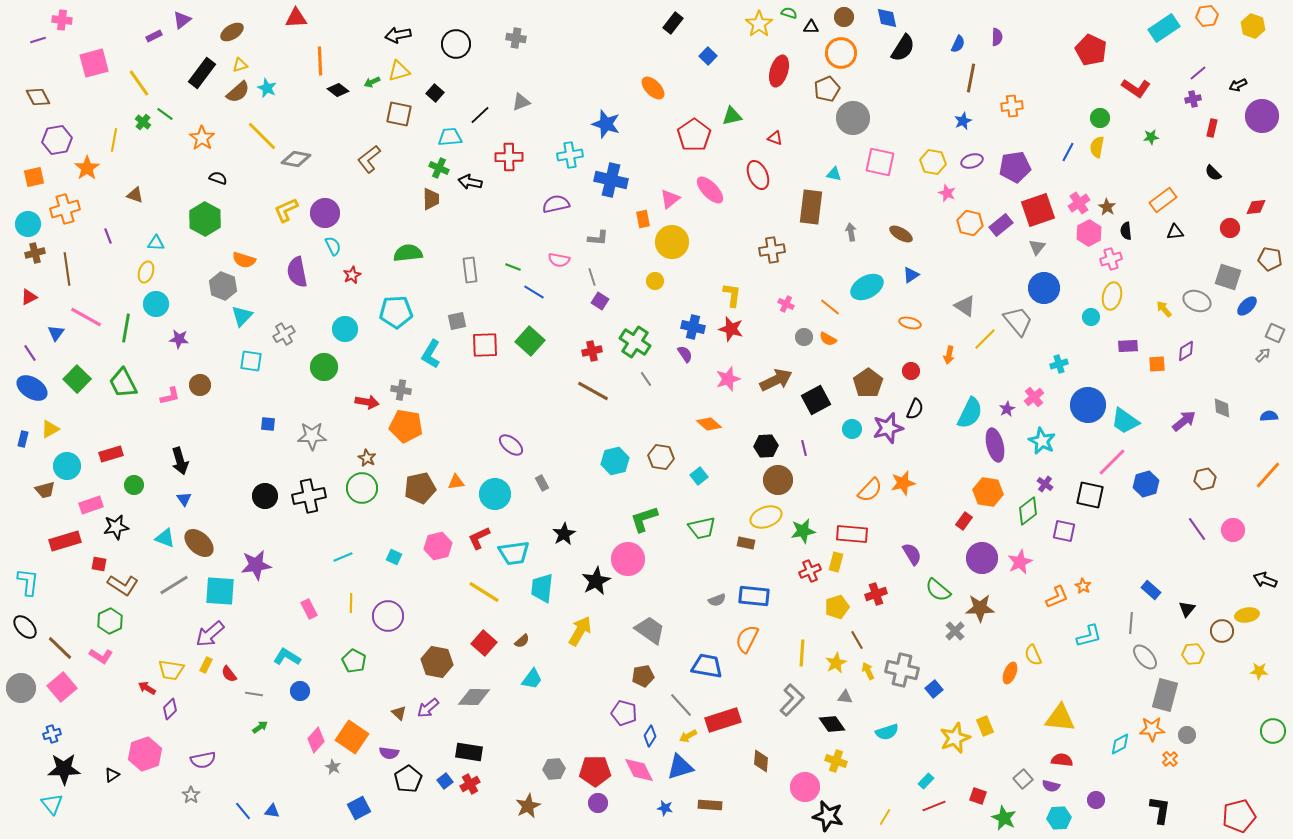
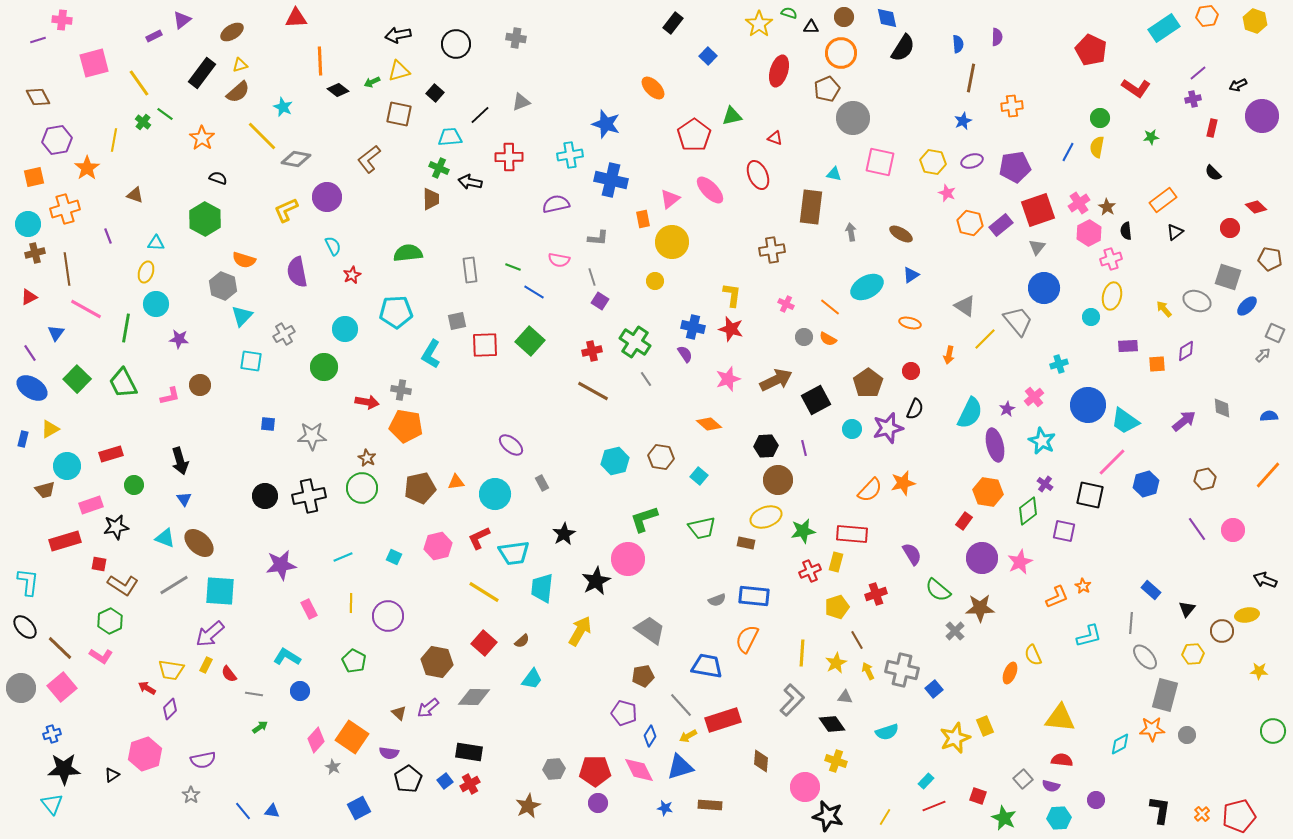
yellow hexagon at (1253, 26): moved 2 px right, 5 px up
blue semicircle at (958, 44): rotated 30 degrees counterclockwise
cyan star at (267, 88): moved 16 px right, 19 px down
red diamond at (1256, 207): rotated 50 degrees clockwise
purple circle at (325, 213): moved 2 px right, 16 px up
black triangle at (1175, 232): rotated 30 degrees counterclockwise
pink line at (86, 317): moved 8 px up
cyan square at (699, 476): rotated 12 degrees counterclockwise
purple star at (256, 565): moved 25 px right
orange cross at (1170, 759): moved 32 px right, 55 px down
